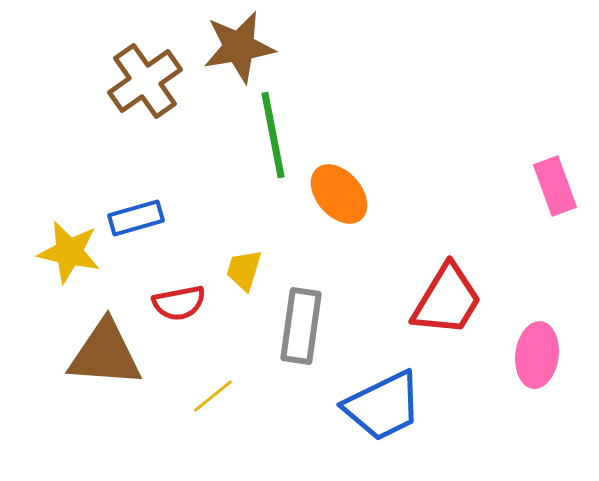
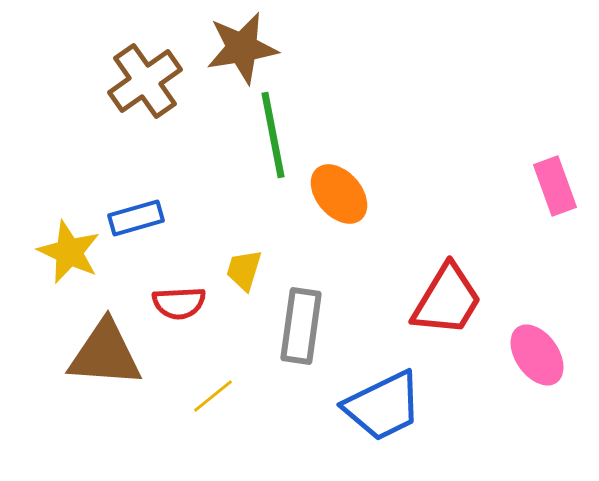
brown star: moved 3 px right, 1 px down
yellow star: rotated 12 degrees clockwise
red semicircle: rotated 8 degrees clockwise
pink ellipse: rotated 42 degrees counterclockwise
